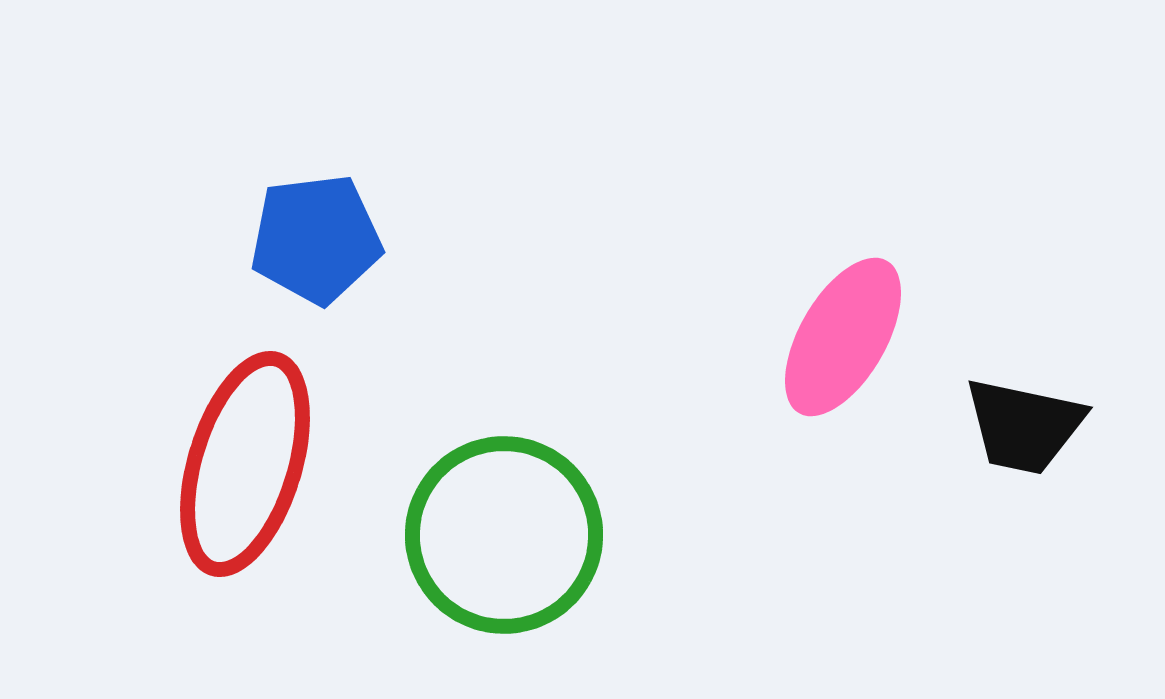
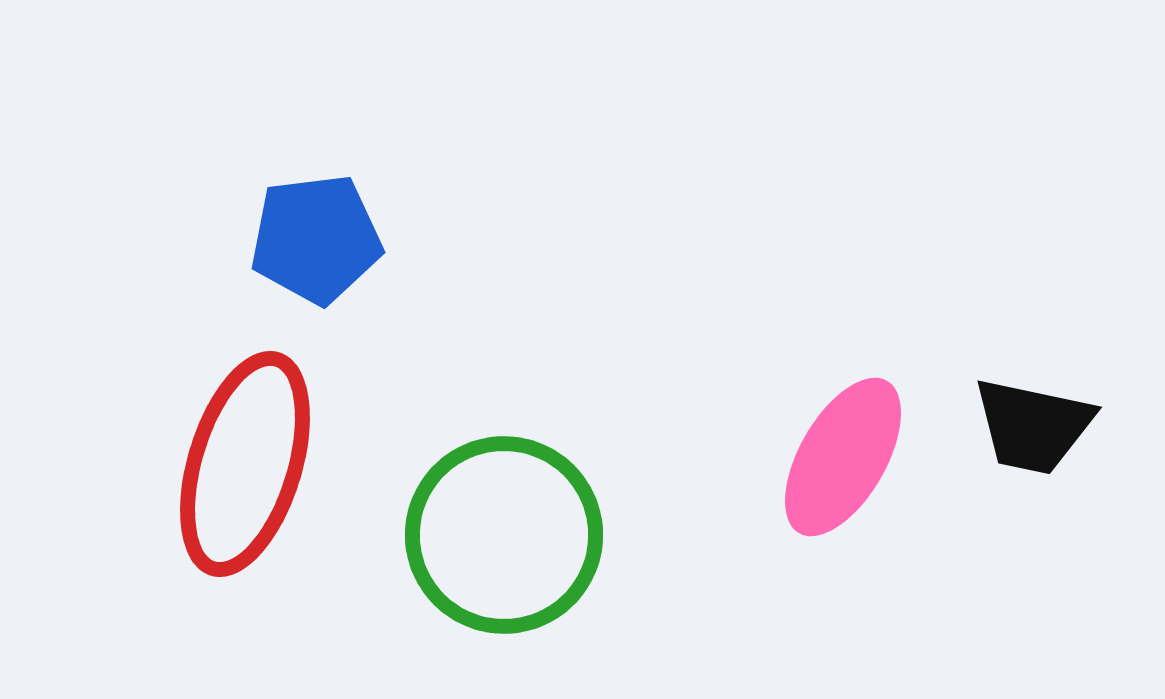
pink ellipse: moved 120 px down
black trapezoid: moved 9 px right
